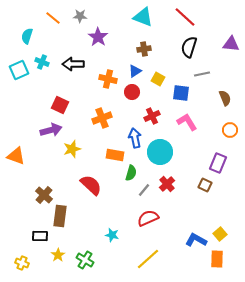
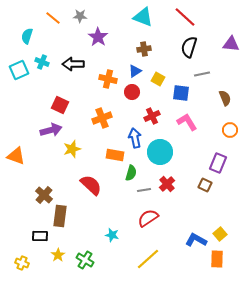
gray line at (144, 190): rotated 40 degrees clockwise
red semicircle at (148, 218): rotated 10 degrees counterclockwise
